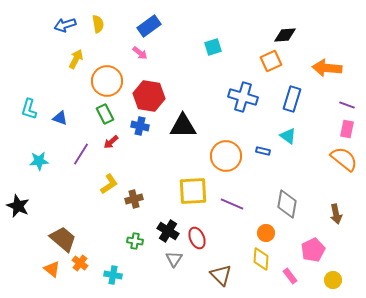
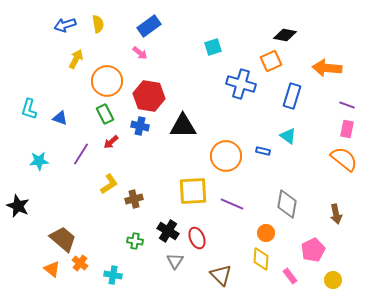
black diamond at (285, 35): rotated 15 degrees clockwise
blue cross at (243, 97): moved 2 px left, 13 px up
blue rectangle at (292, 99): moved 3 px up
gray triangle at (174, 259): moved 1 px right, 2 px down
